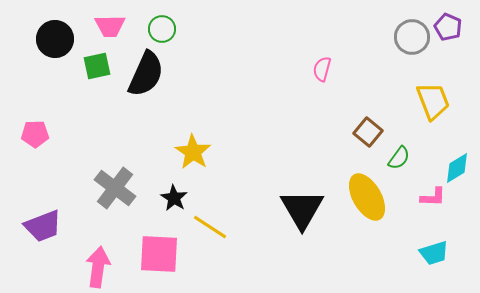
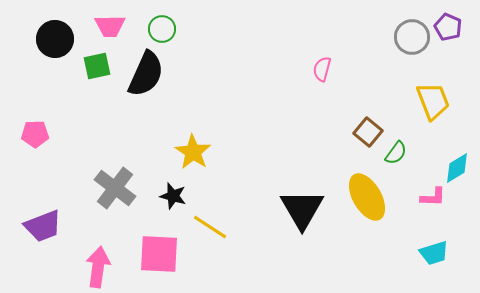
green semicircle: moved 3 px left, 5 px up
black star: moved 1 px left, 2 px up; rotated 16 degrees counterclockwise
